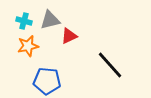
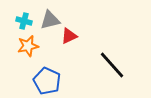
black line: moved 2 px right
blue pentagon: rotated 20 degrees clockwise
